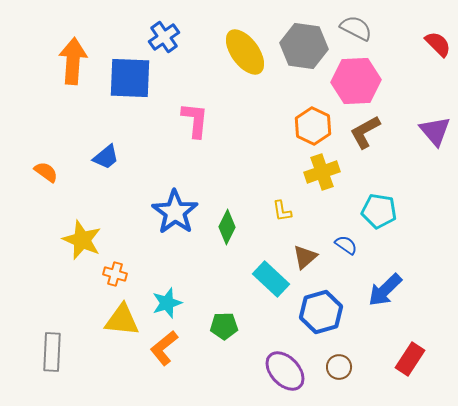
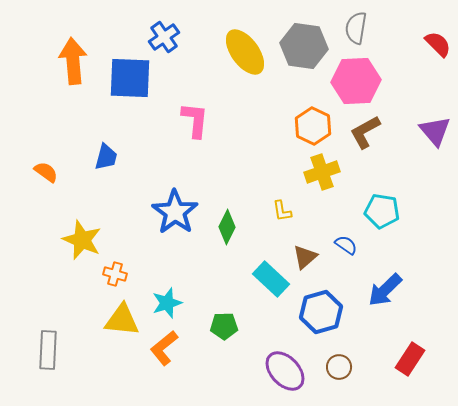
gray semicircle: rotated 108 degrees counterclockwise
orange arrow: rotated 9 degrees counterclockwise
blue trapezoid: rotated 36 degrees counterclockwise
cyan pentagon: moved 3 px right
gray rectangle: moved 4 px left, 2 px up
